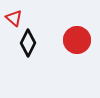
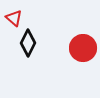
red circle: moved 6 px right, 8 px down
